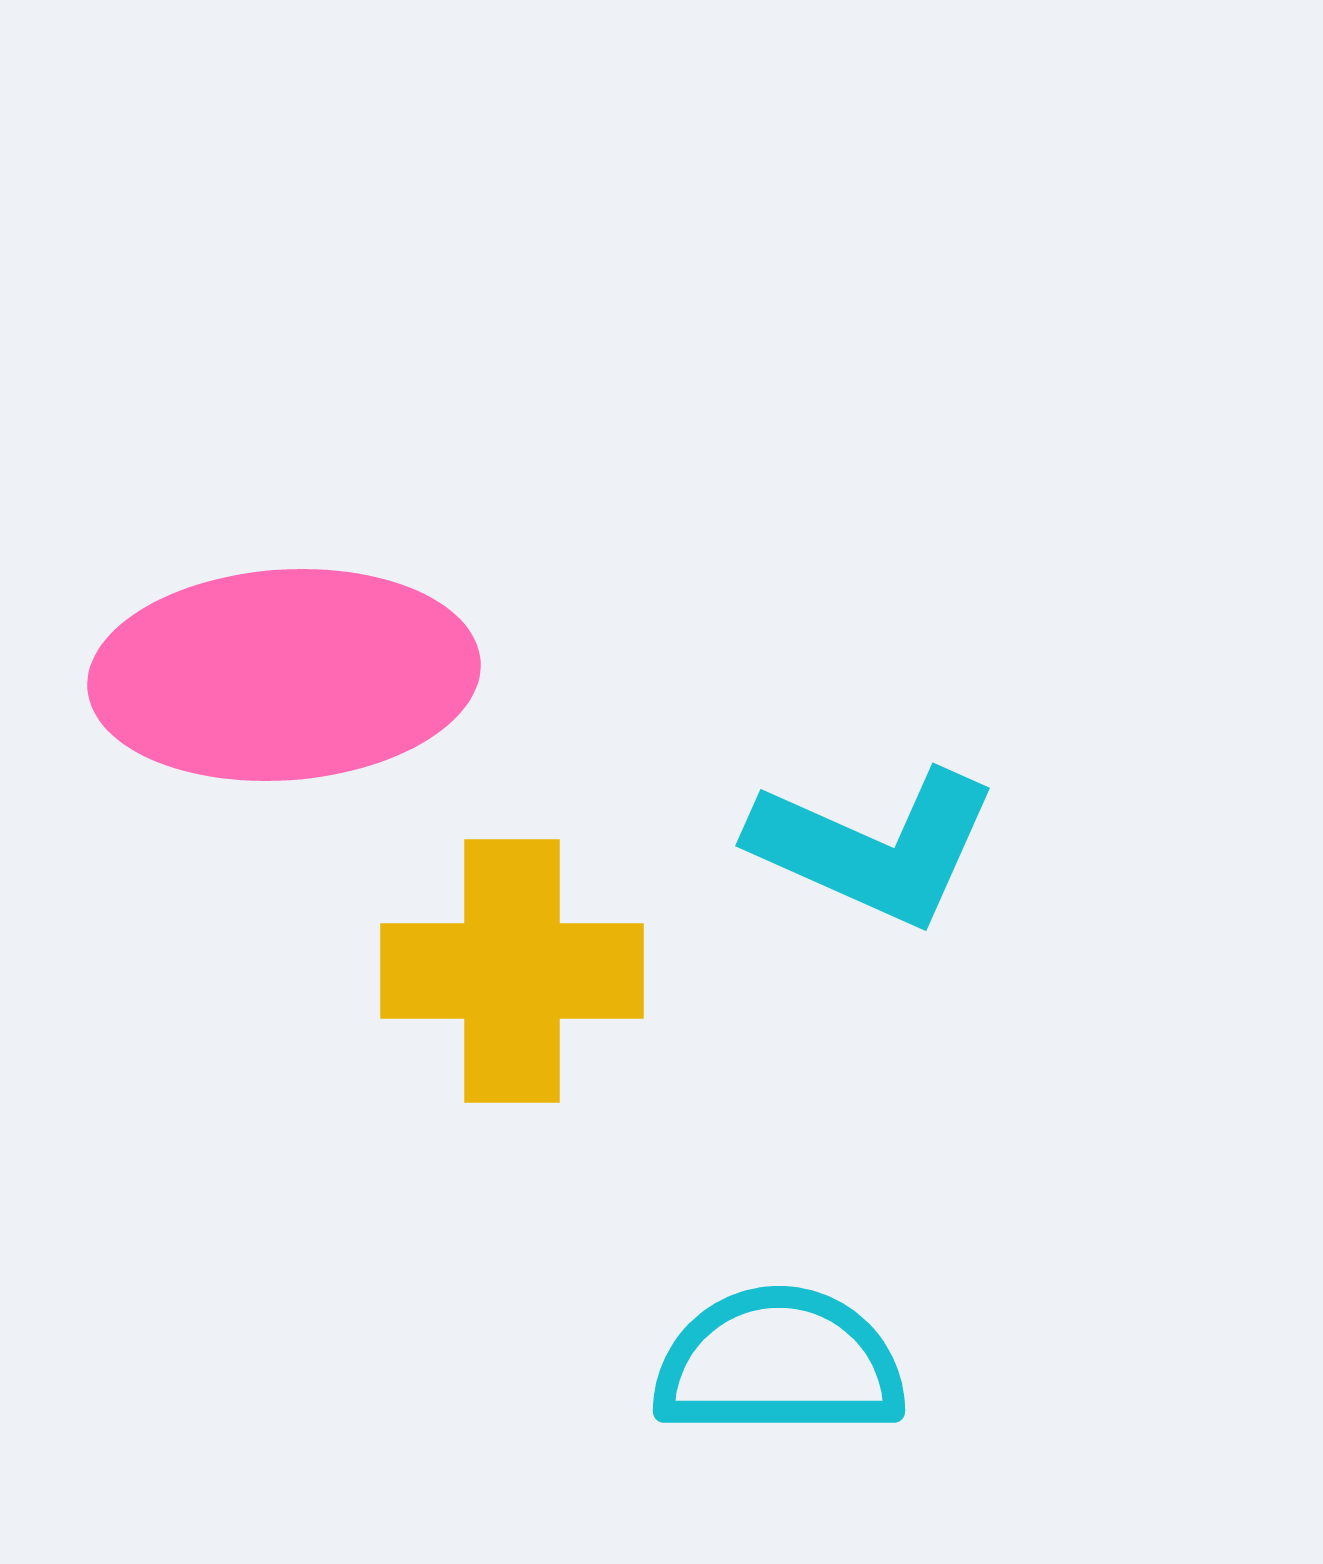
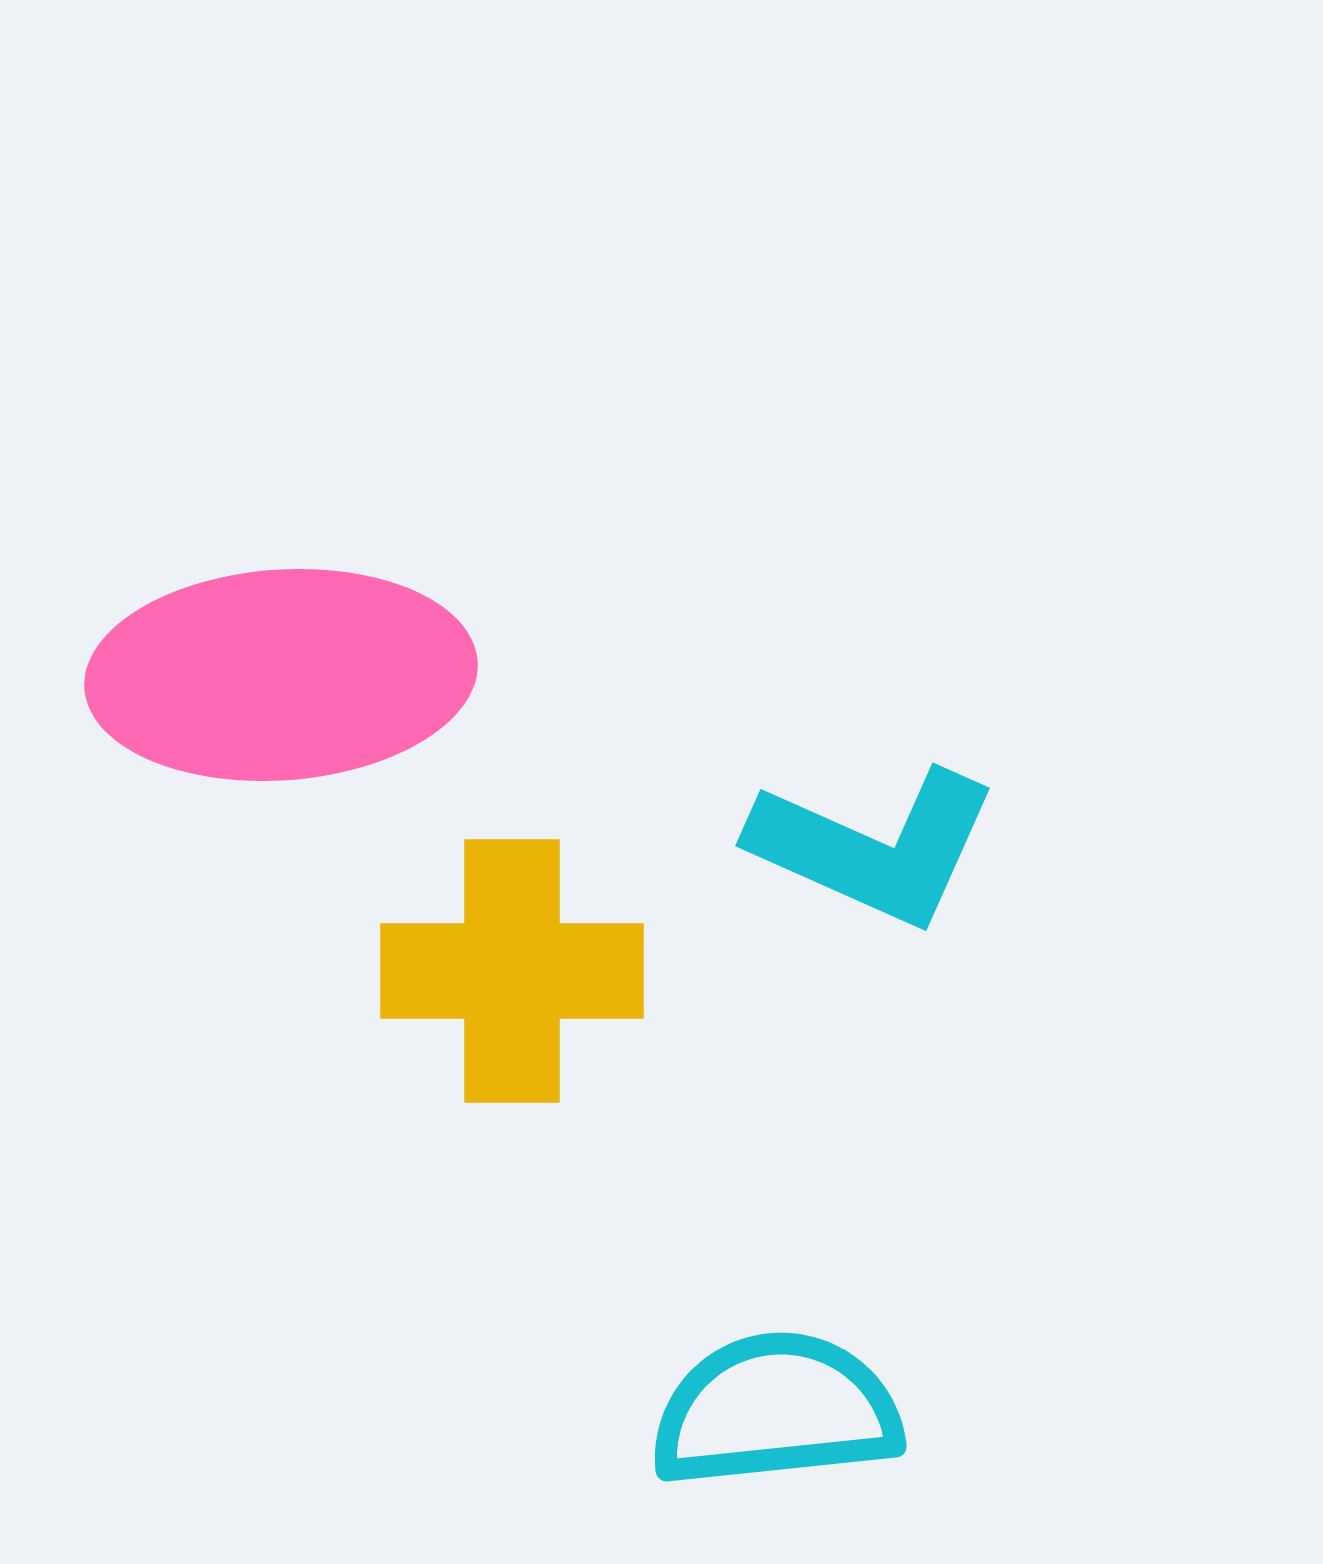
pink ellipse: moved 3 px left
cyan semicircle: moved 3 px left, 47 px down; rotated 6 degrees counterclockwise
